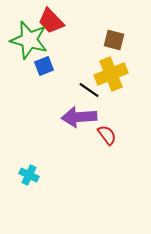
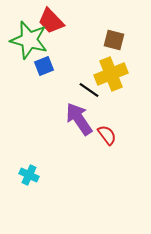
purple arrow: moved 2 px down; rotated 60 degrees clockwise
